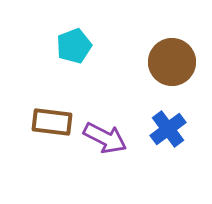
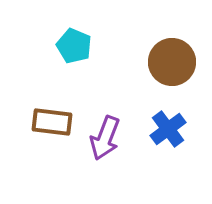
cyan pentagon: rotated 28 degrees counterclockwise
purple arrow: rotated 84 degrees clockwise
